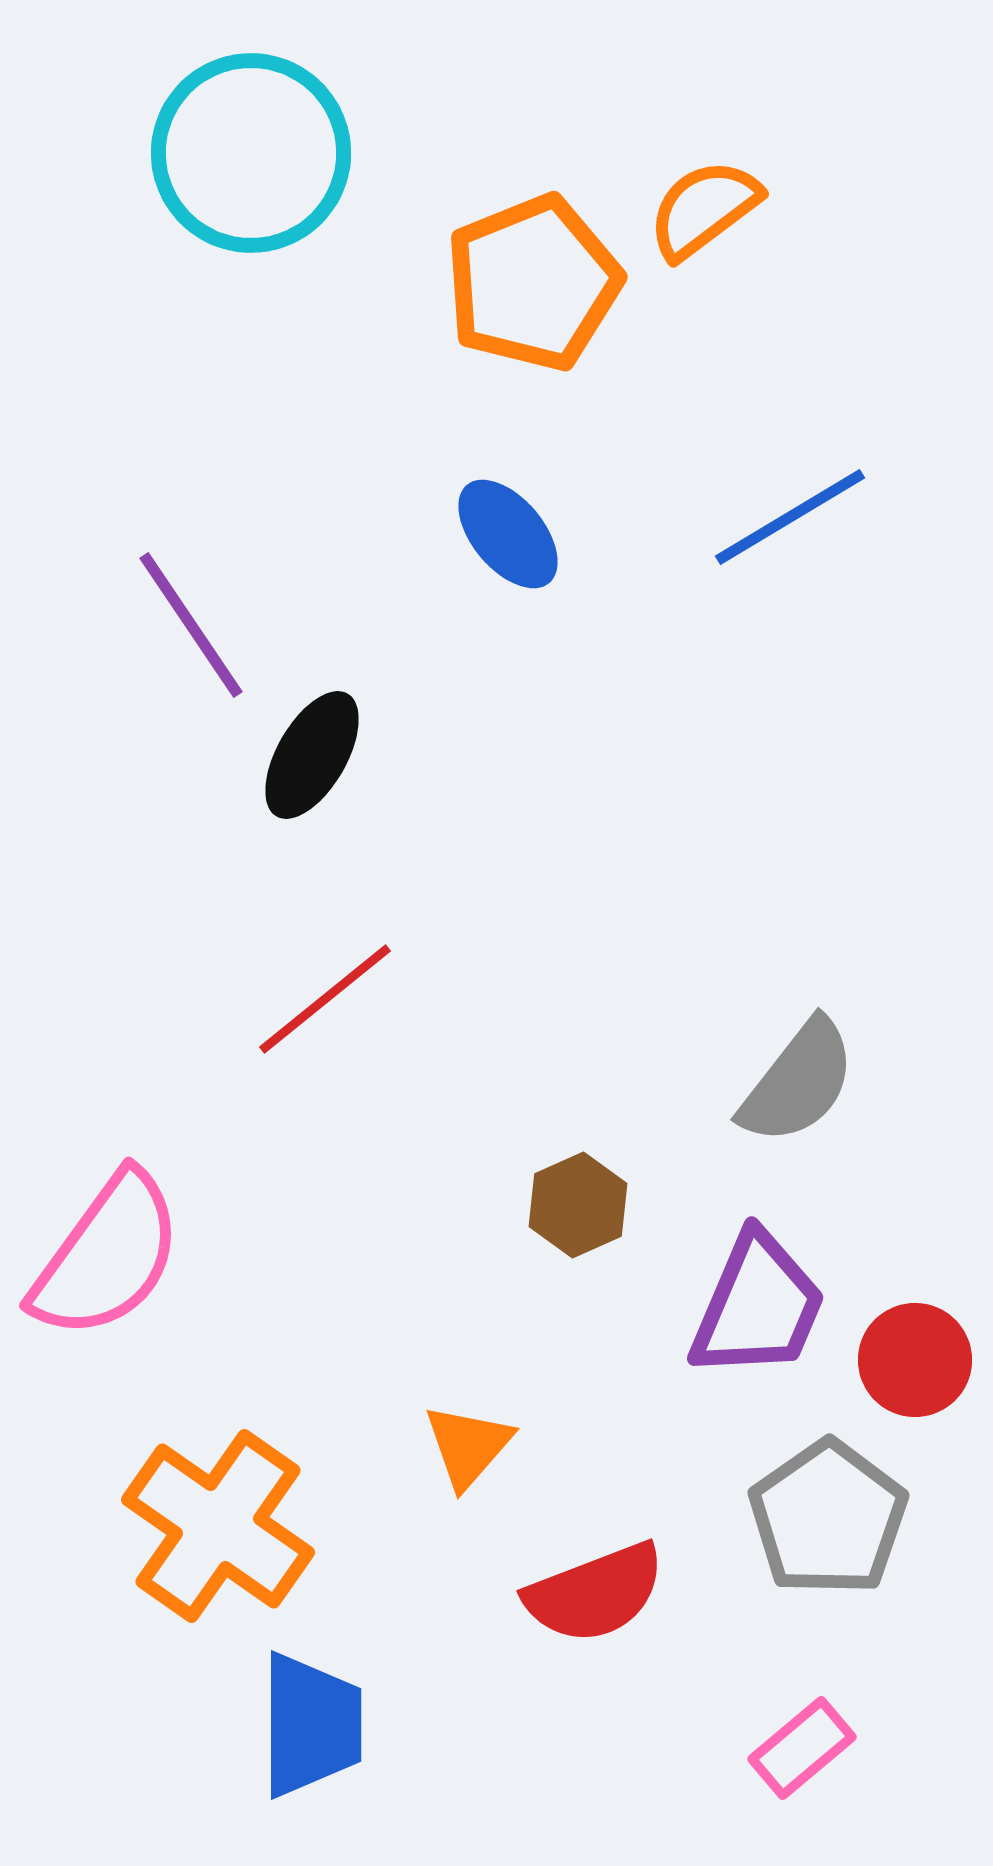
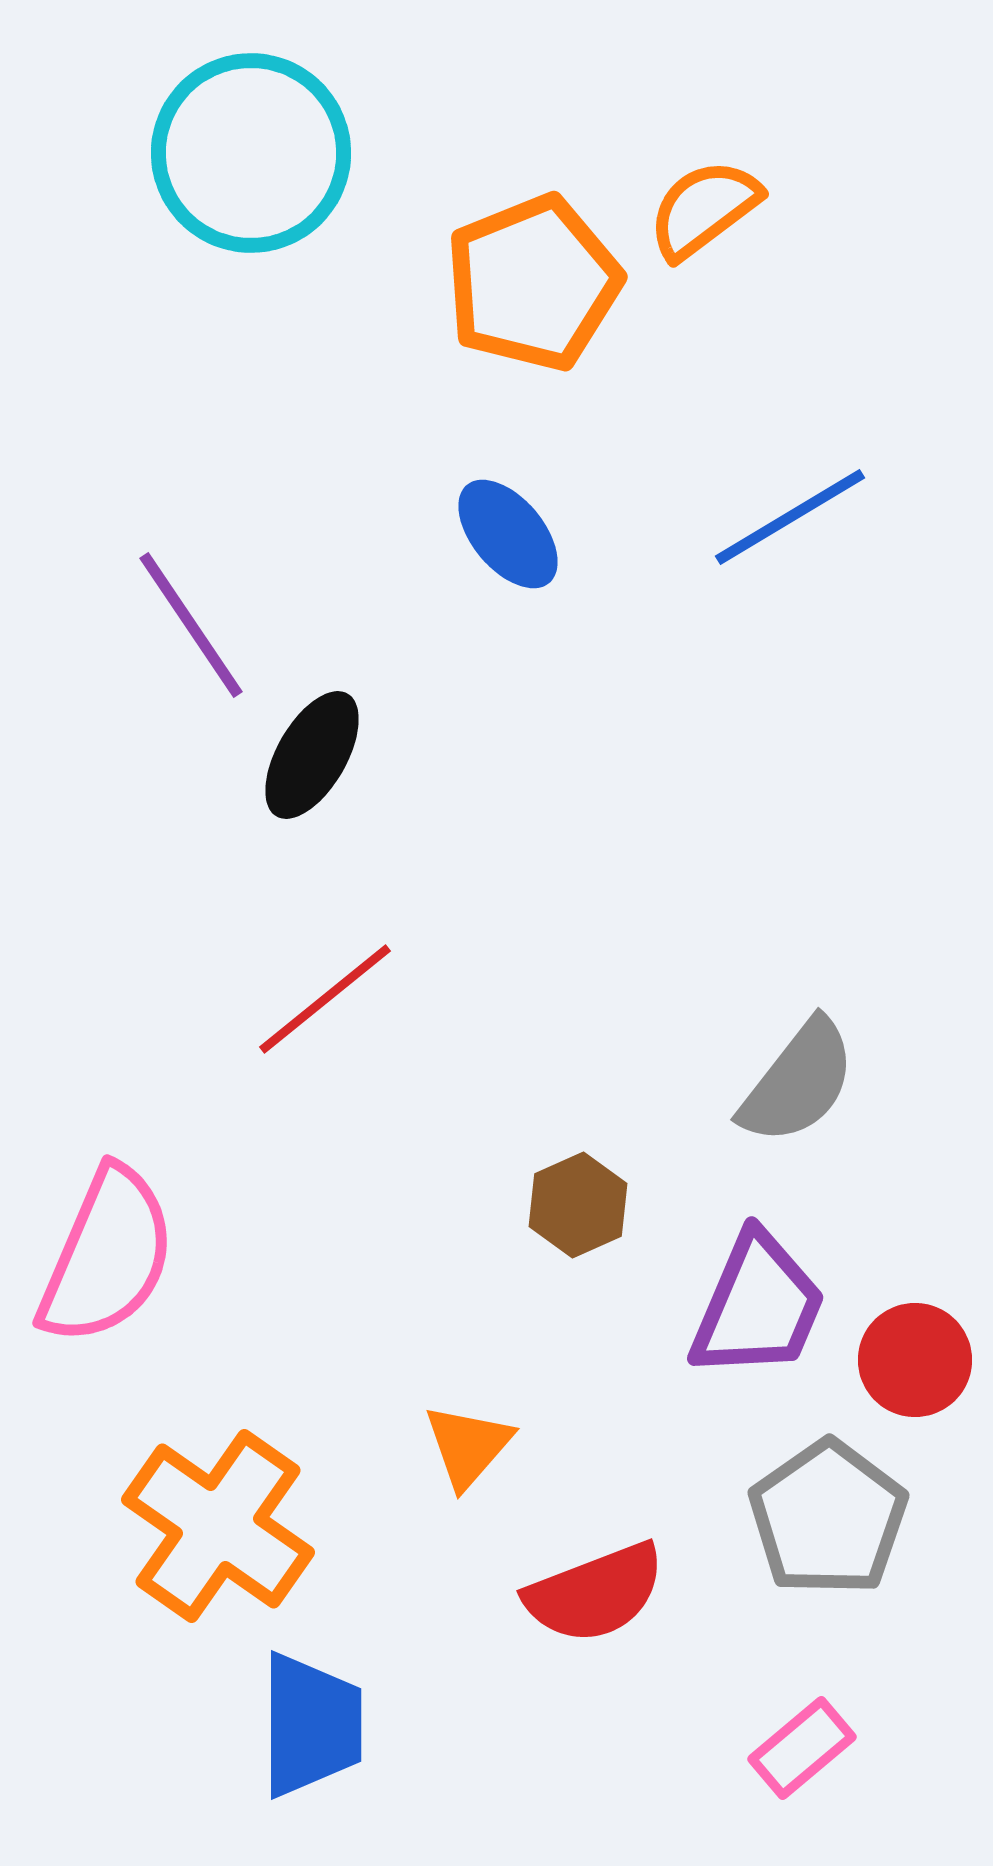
pink semicircle: rotated 13 degrees counterclockwise
